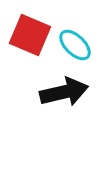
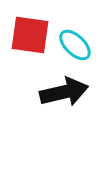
red square: rotated 15 degrees counterclockwise
